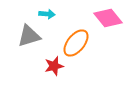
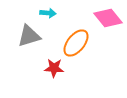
cyan arrow: moved 1 px right, 1 px up
red star: moved 2 px down; rotated 18 degrees clockwise
